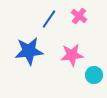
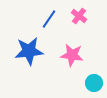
pink star: rotated 15 degrees clockwise
cyan circle: moved 8 px down
